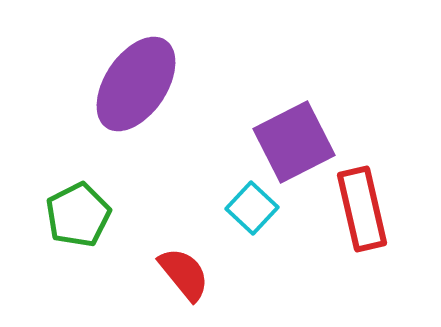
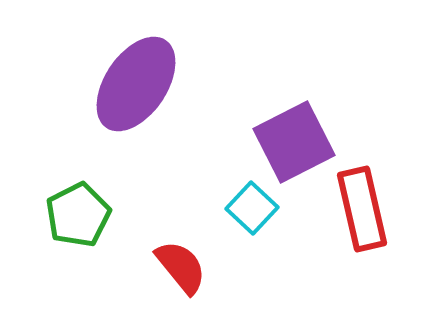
red semicircle: moved 3 px left, 7 px up
